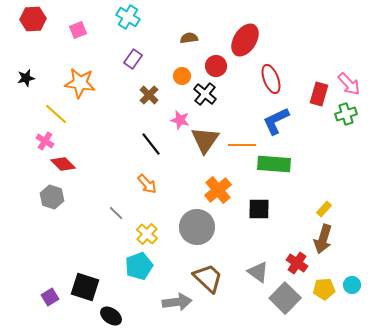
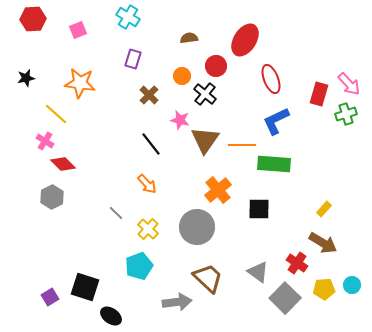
purple rectangle at (133, 59): rotated 18 degrees counterclockwise
gray hexagon at (52, 197): rotated 15 degrees clockwise
yellow cross at (147, 234): moved 1 px right, 5 px up
brown arrow at (323, 239): moved 4 px down; rotated 76 degrees counterclockwise
